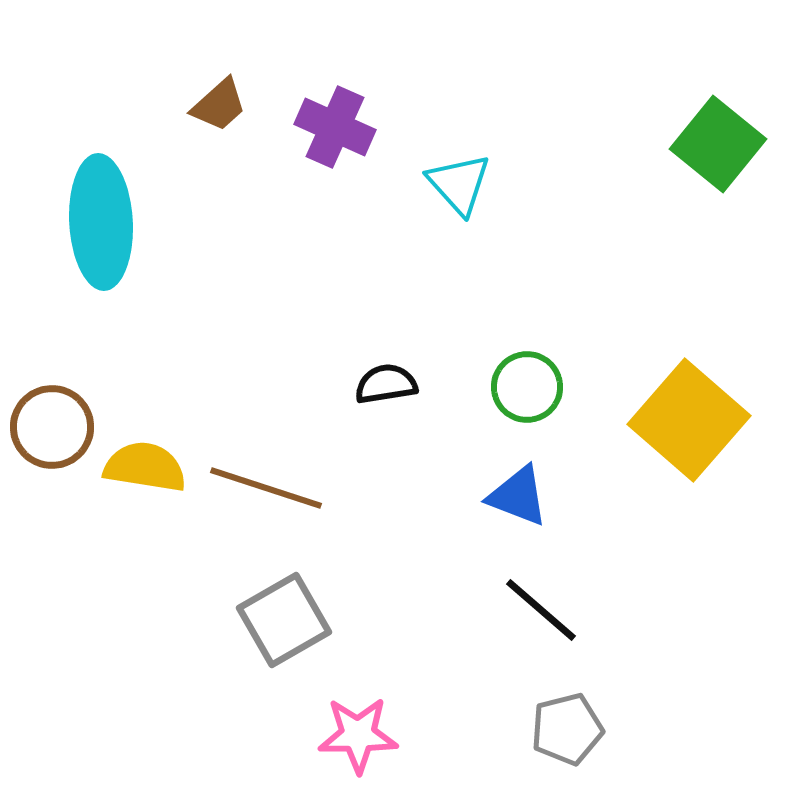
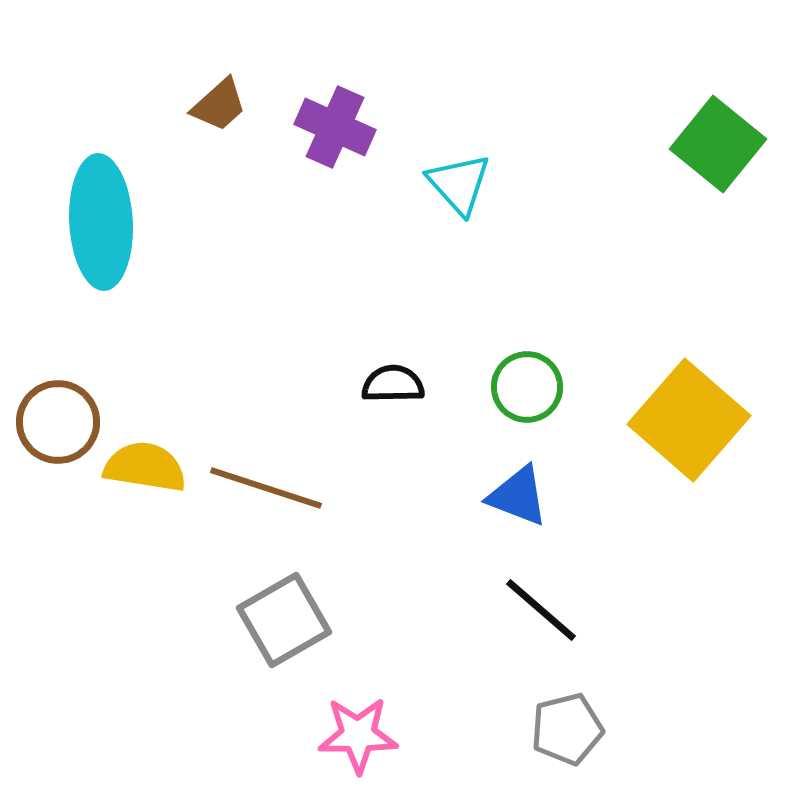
black semicircle: moved 7 px right; rotated 8 degrees clockwise
brown circle: moved 6 px right, 5 px up
